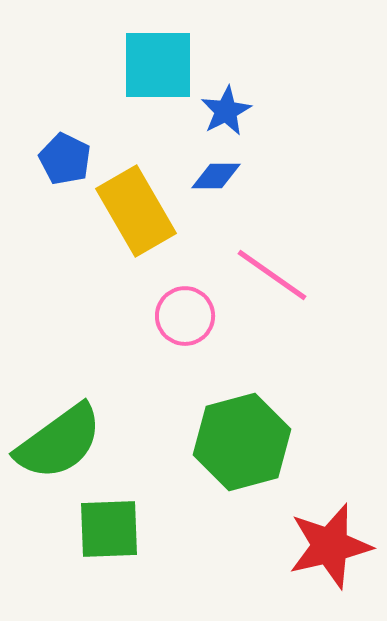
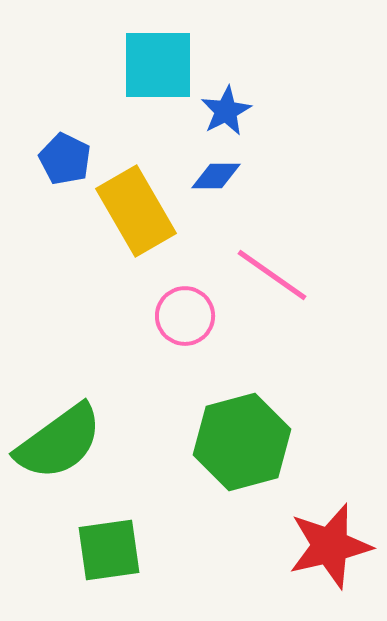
green square: moved 21 px down; rotated 6 degrees counterclockwise
